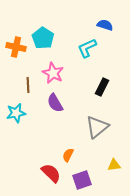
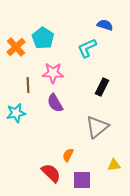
orange cross: rotated 36 degrees clockwise
pink star: rotated 25 degrees counterclockwise
purple square: rotated 18 degrees clockwise
